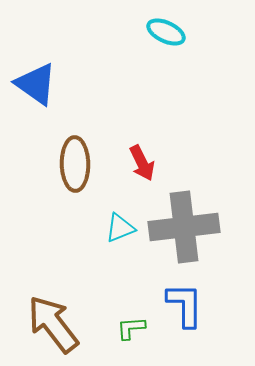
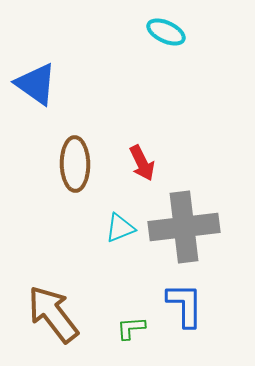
brown arrow: moved 10 px up
